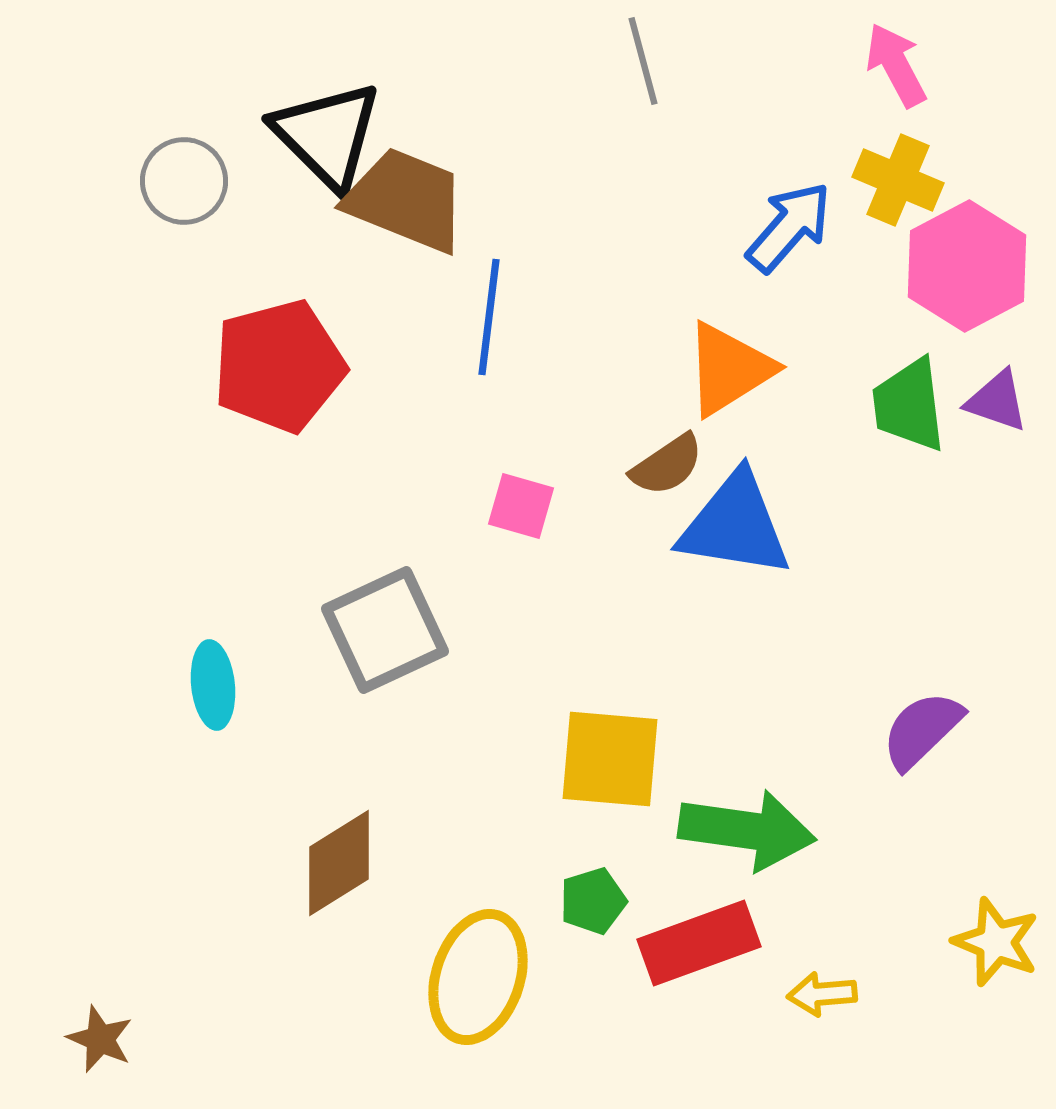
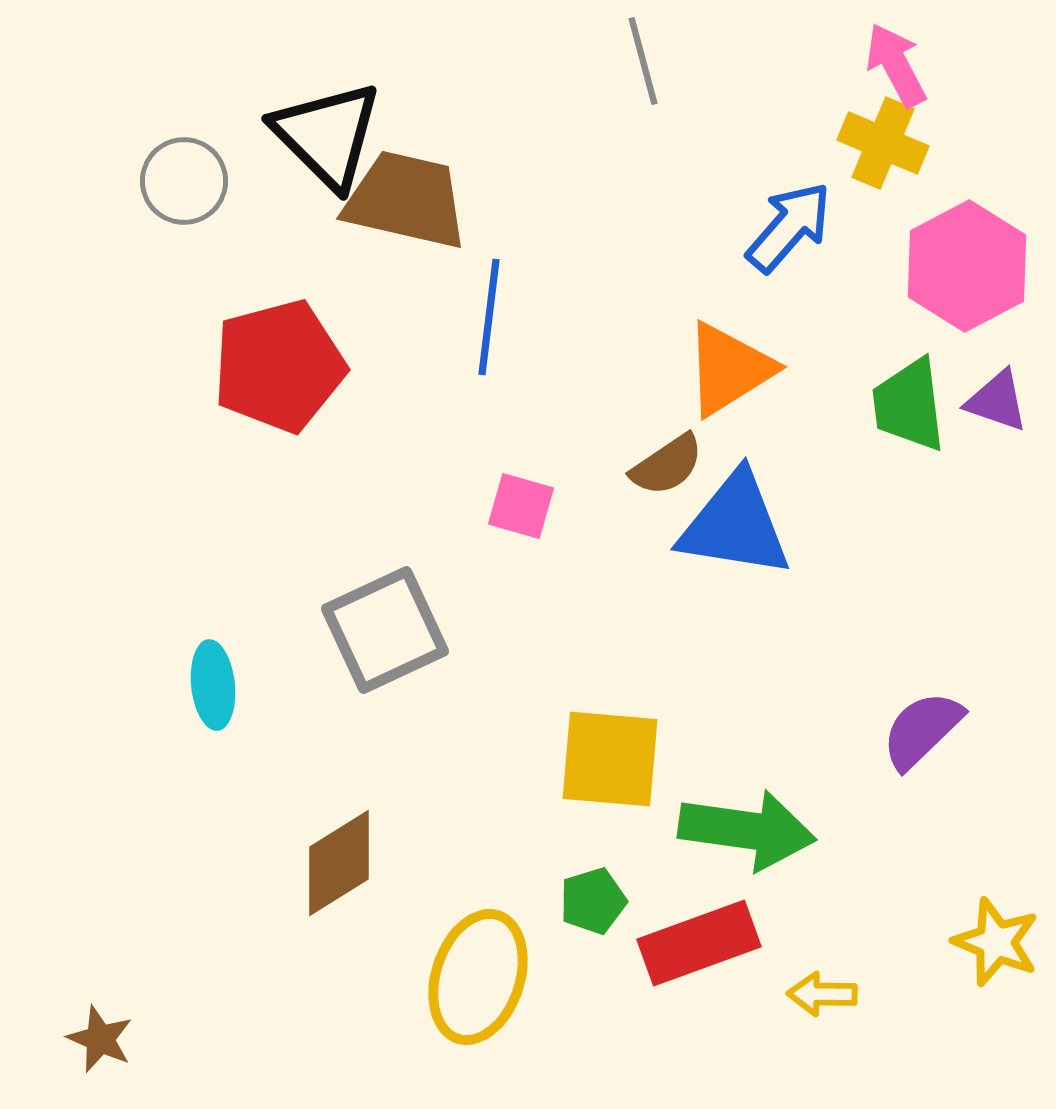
yellow cross: moved 15 px left, 37 px up
brown trapezoid: rotated 9 degrees counterclockwise
yellow arrow: rotated 6 degrees clockwise
